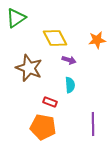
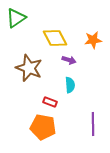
orange star: moved 4 px left
